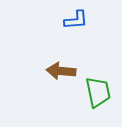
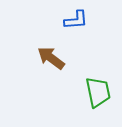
brown arrow: moved 10 px left, 13 px up; rotated 32 degrees clockwise
